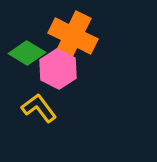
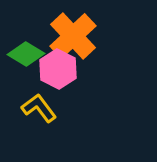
orange cross: rotated 21 degrees clockwise
green diamond: moved 1 px left, 1 px down
